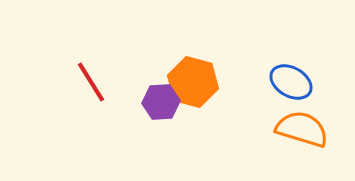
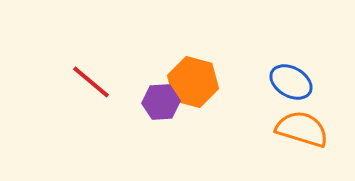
red line: rotated 18 degrees counterclockwise
